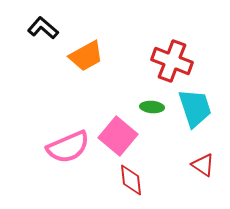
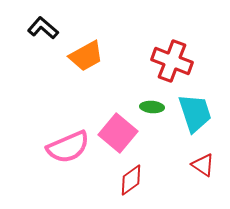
cyan trapezoid: moved 5 px down
pink square: moved 3 px up
red diamond: rotated 60 degrees clockwise
